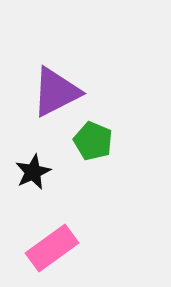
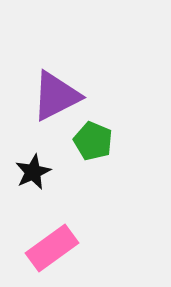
purple triangle: moved 4 px down
